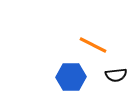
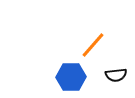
orange line: rotated 76 degrees counterclockwise
